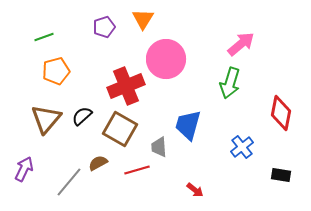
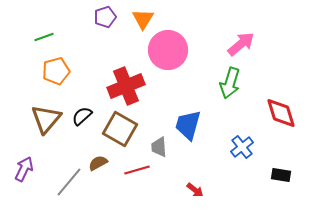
purple pentagon: moved 1 px right, 10 px up
pink circle: moved 2 px right, 9 px up
red diamond: rotated 28 degrees counterclockwise
